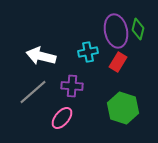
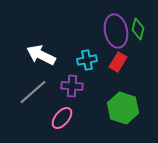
cyan cross: moved 1 px left, 8 px down
white arrow: moved 1 px up; rotated 12 degrees clockwise
